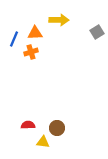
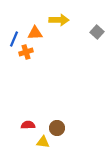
gray square: rotated 16 degrees counterclockwise
orange cross: moved 5 px left
